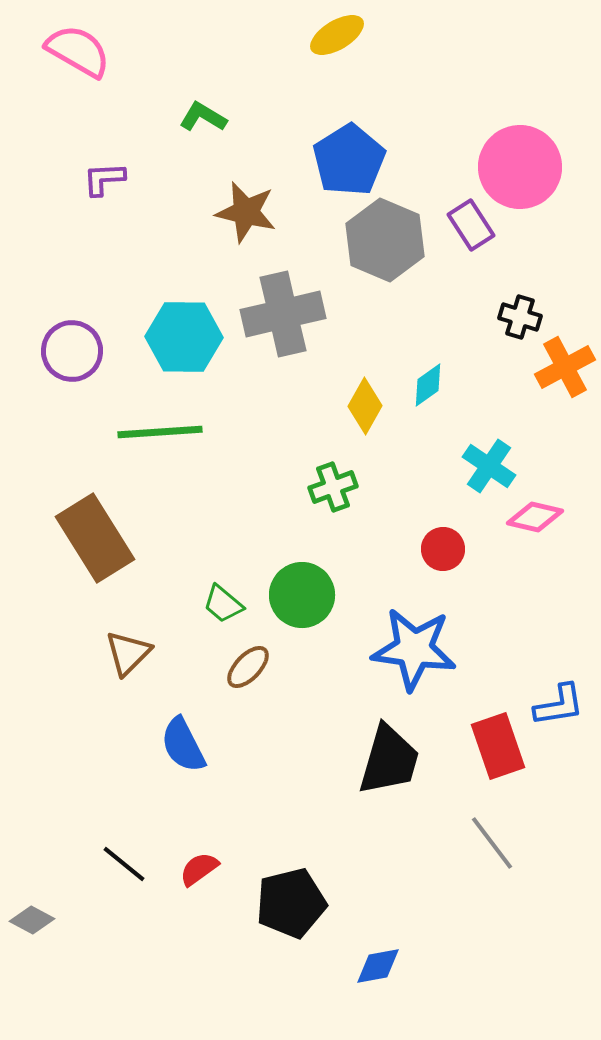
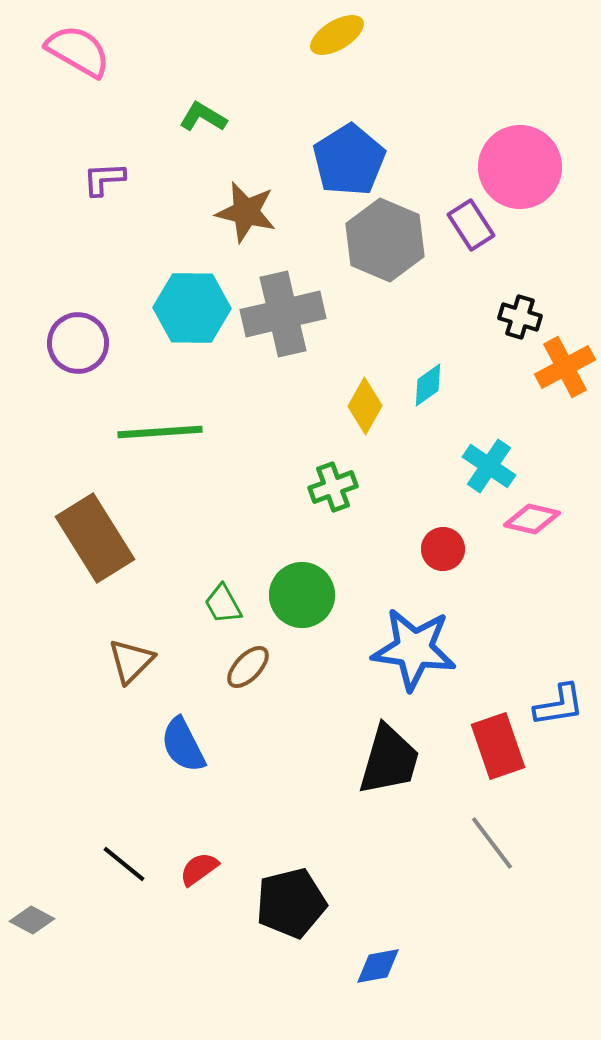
cyan hexagon: moved 8 px right, 29 px up
purple circle: moved 6 px right, 8 px up
pink diamond: moved 3 px left, 2 px down
green trapezoid: rotated 21 degrees clockwise
brown triangle: moved 3 px right, 8 px down
